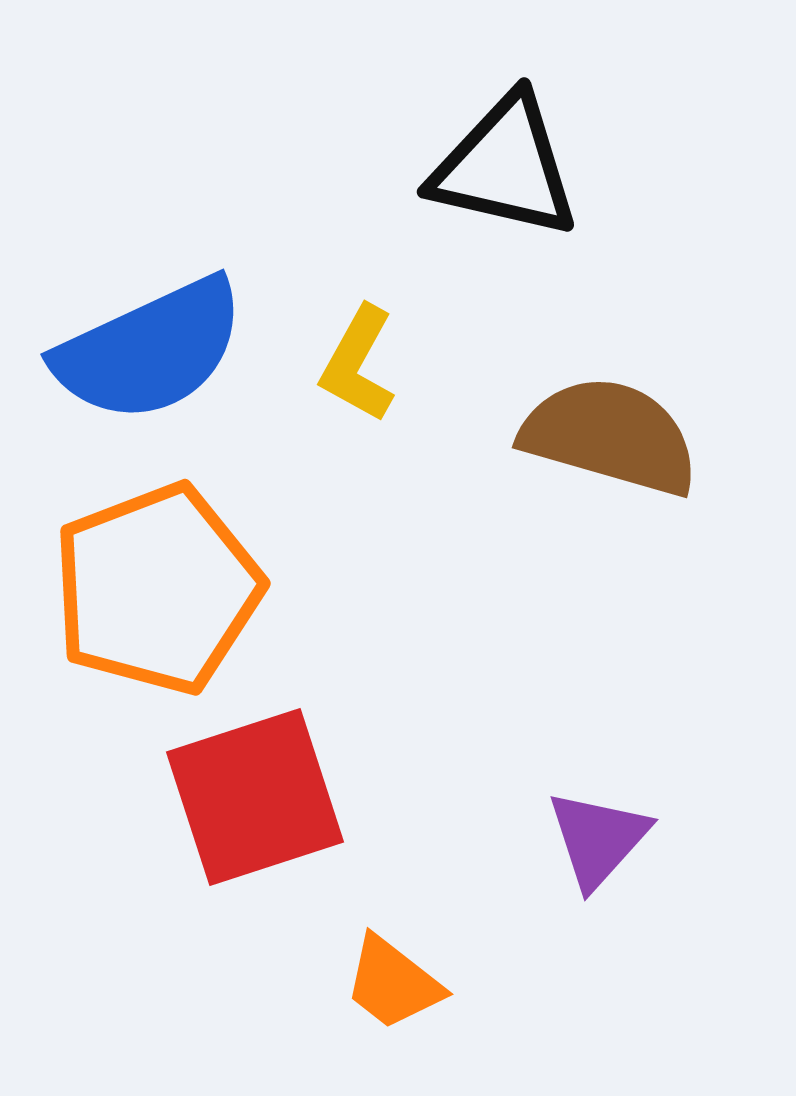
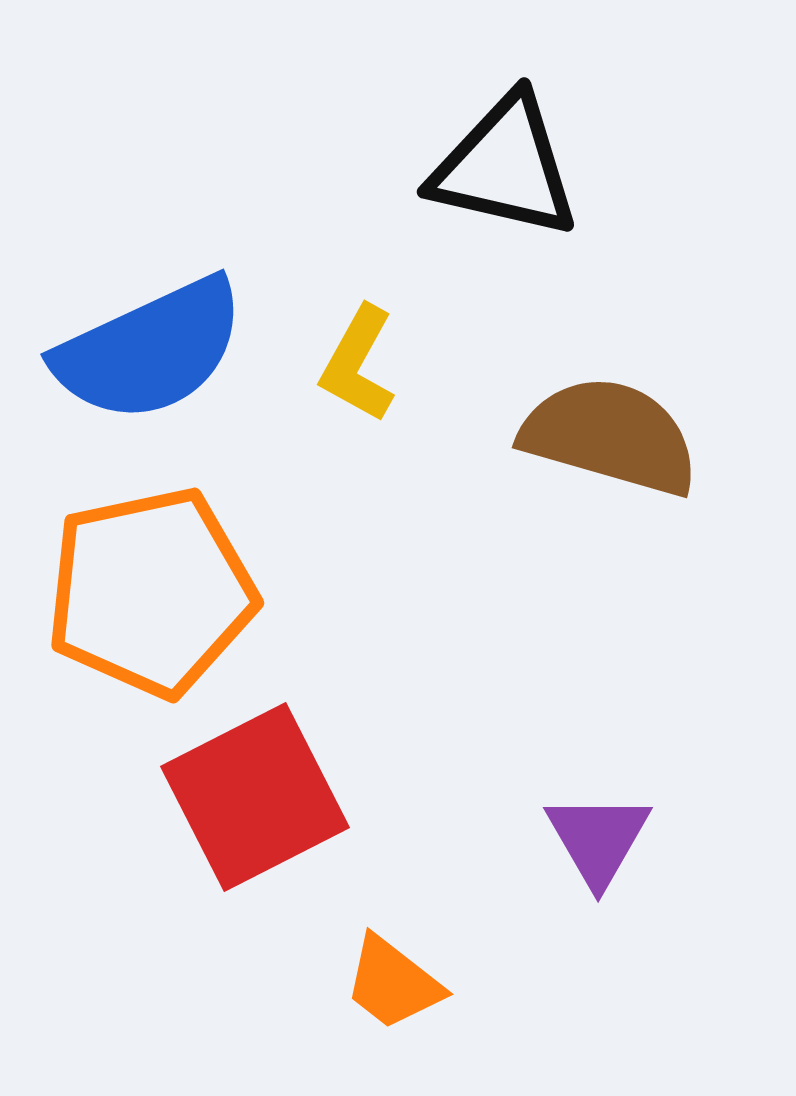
orange pentagon: moved 6 px left, 3 px down; rotated 9 degrees clockwise
red square: rotated 9 degrees counterclockwise
purple triangle: rotated 12 degrees counterclockwise
